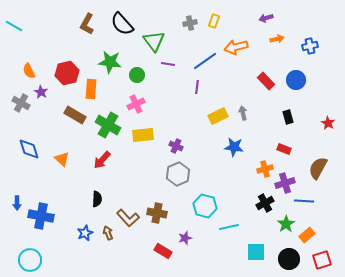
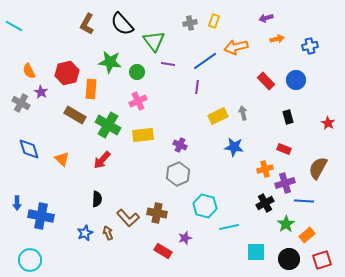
green circle at (137, 75): moved 3 px up
pink cross at (136, 104): moved 2 px right, 3 px up
purple cross at (176, 146): moved 4 px right, 1 px up
